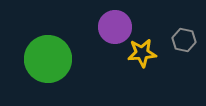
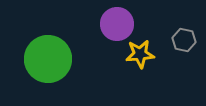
purple circle: moved 2 px right, 3 px up
yellow star: moved 2 px left, 1 px down
